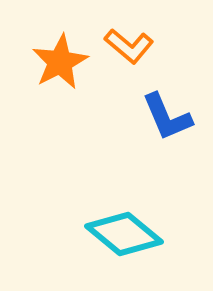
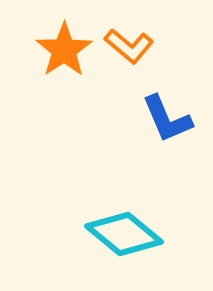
orange star: moved 4 px right, 12 px up; rotated 6 degrees counterclockwise
blue L-shape: moved 2 px down
